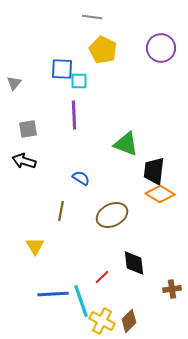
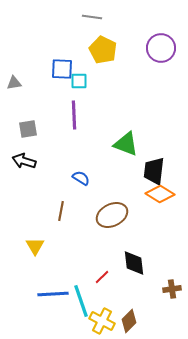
gray triangle: rotated 42 degrees clockwise
